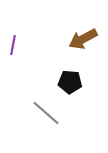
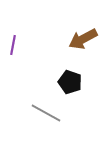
black pentagon: rotated 15 degrees clockwise
gray line: rotated 12 degrees counterclockwise
